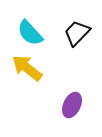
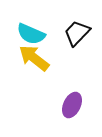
cyan semicircle: moved 1 px right, 1 px down; rotated 24 degrees counterclockwise
yellow arrow: moved 7 px right, 10 px up
